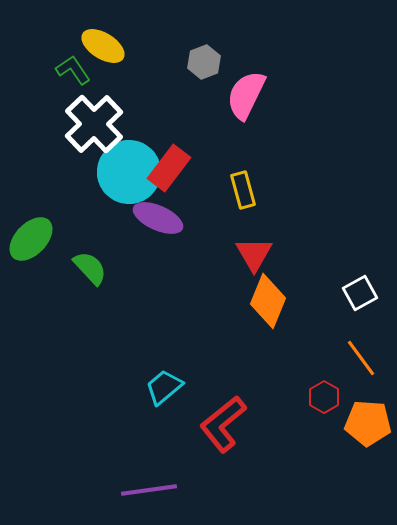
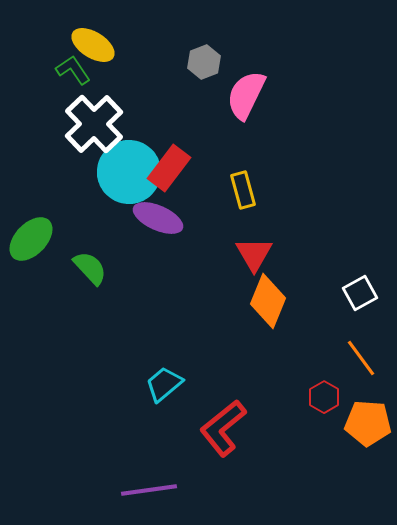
yellow ellipse: moved 10 px left, 1 px up
cyan trapezoid: moved 3 px up
red L-shape: moved 4 px down
